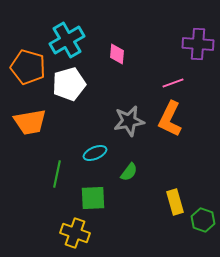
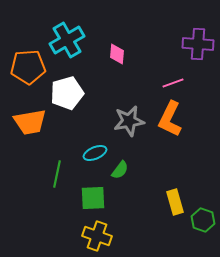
orange pentagon: rotated 20 degrees counterclockwise
white pentagon: moved 2 px left, 9 px down
green semicircle: moved 9 px left, 2 px up
yellow cross: moved 22 px right, 3 px down
